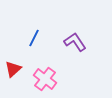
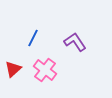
blue line: moved 1 px left
pink cross: moved 9 px up
